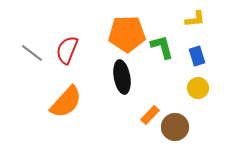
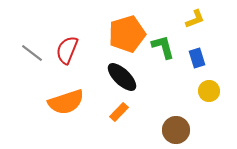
yellow L-shape: rotated 15 degrees counterclockwise
orange pentagon: rotated 15 degrees counterclockwise
green L-shape: moved 1 px right
blue rectangle: moved 2 px down
black ellipse: rotated 36 degrees counterclockwise
yellow circle: moved 11 px right, 3 px down
orange semicircle: rotated 30 degrees clockwise
orange rectangle: moved 31 px left, 3 px up
brown circle: moved 1 px right, 3 px down
